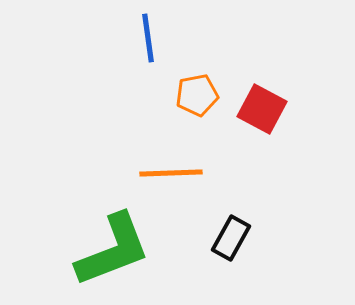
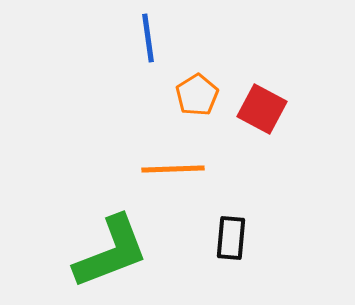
orange pentagon: rotated 21 degrees counterclockwise
orange line: moved 2 px right, 4 px up
black rectangle: rotated 24 degrees counterclockwise
green L-shape: moved 2 px left, 2 px down
